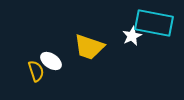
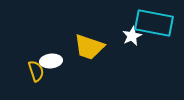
white ellipse: rotated 40 degrees counterclockwise
